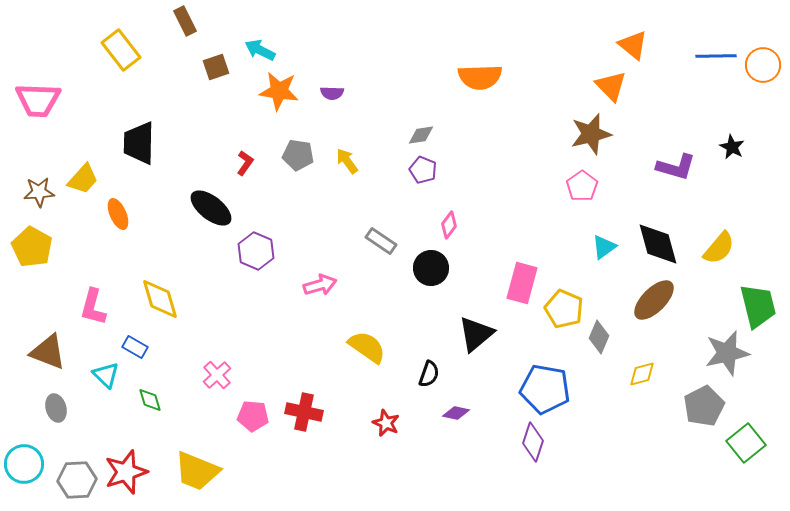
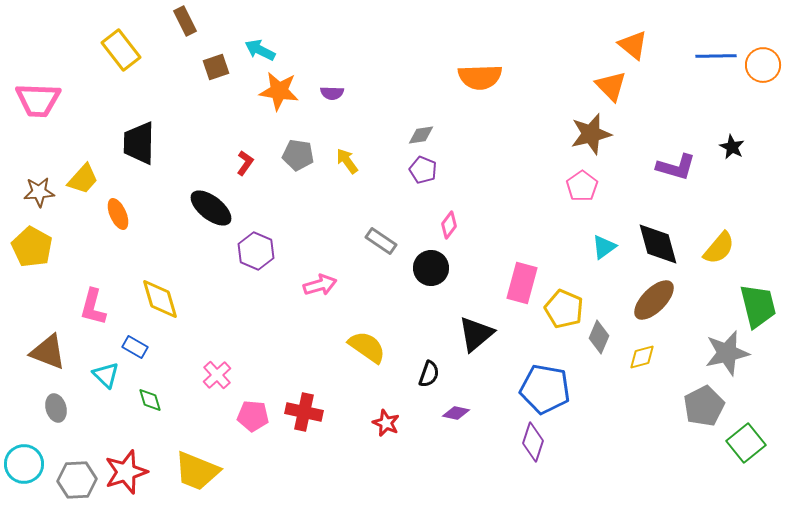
yellow diamond at (642, 374): moved 17 px up
